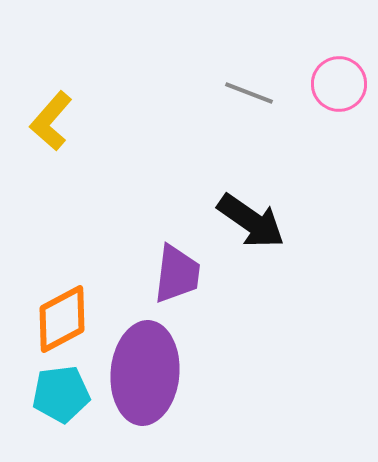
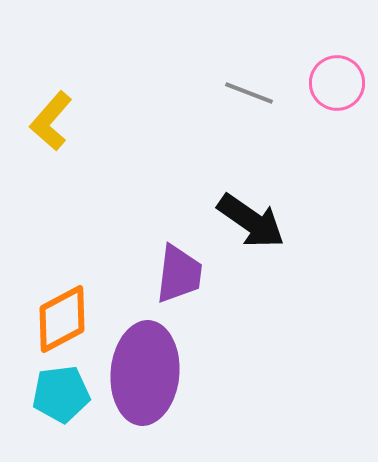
pink circle: moved 2 px left, 1 px up
purple trapezoid: moved 2 px right
